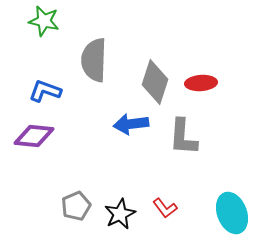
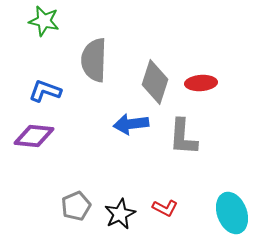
red L-shape: rotated 25 degrees counterclockwise
